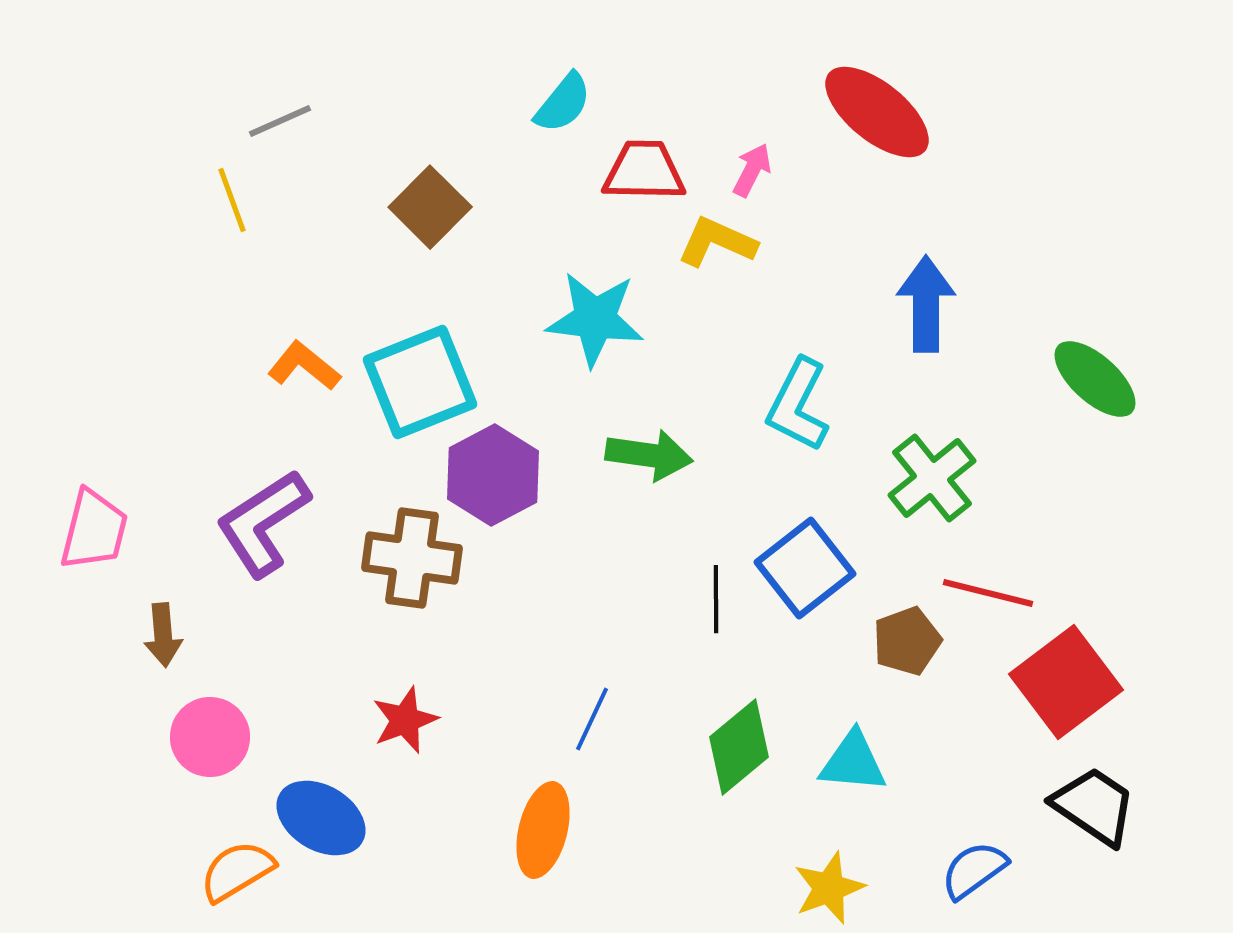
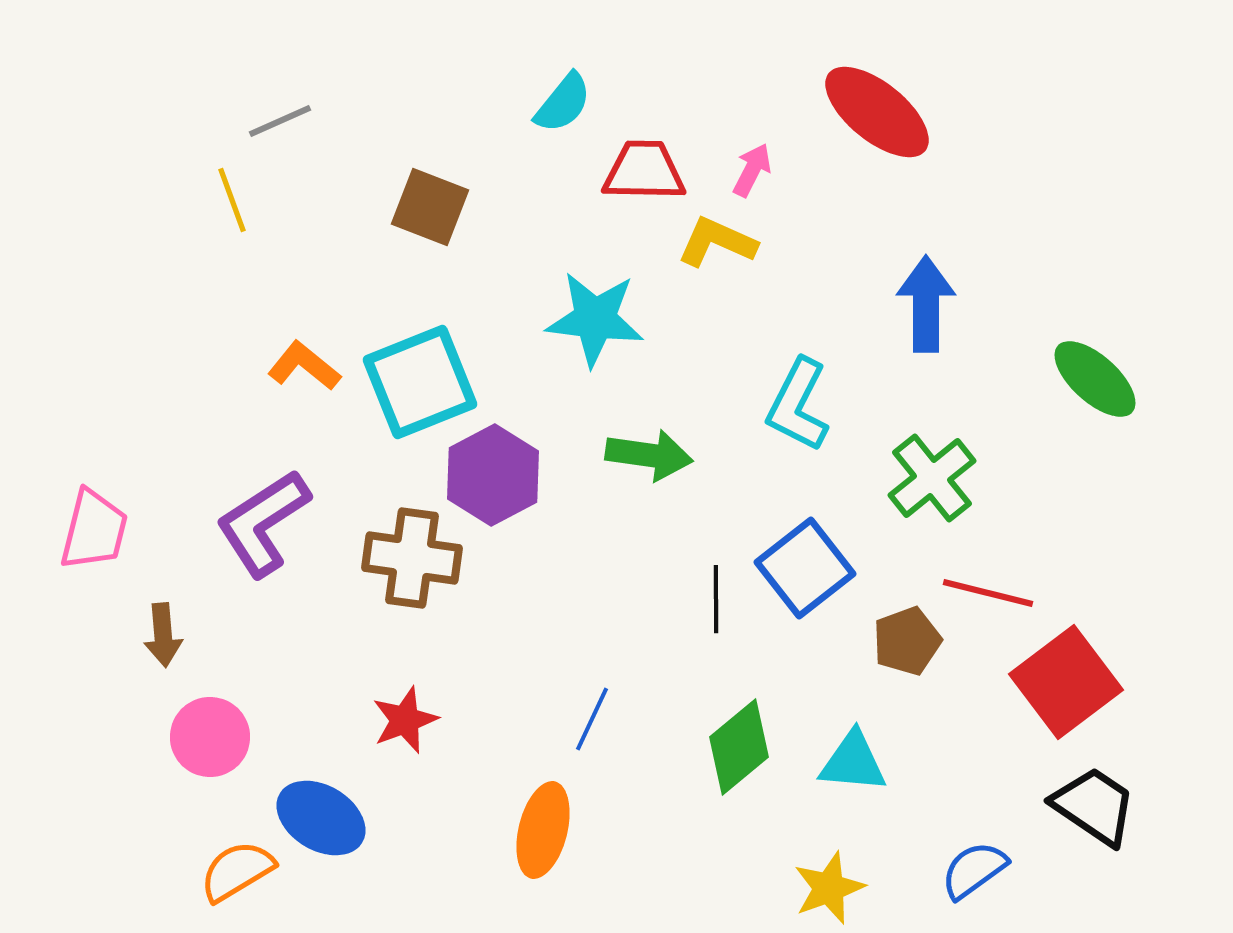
brown square: rotated 24 degrees counterclockwise
